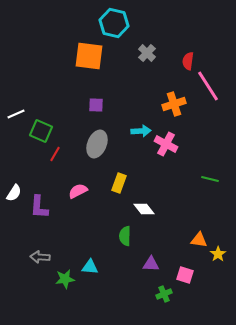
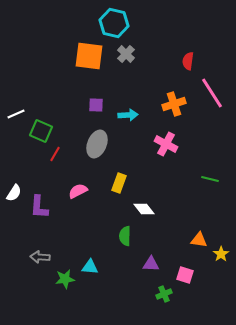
gray cross: moved 21 px left, 1 px down
pink line: moved 4 px right, 7 px down
cyan arrow: moved 13 px left, 16 px up
yellow star: moved 3 px right
